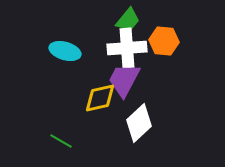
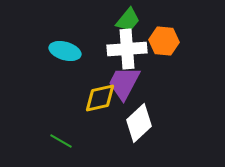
white cross: moved 1 px down
purple trapezoid: moved 3 px down
